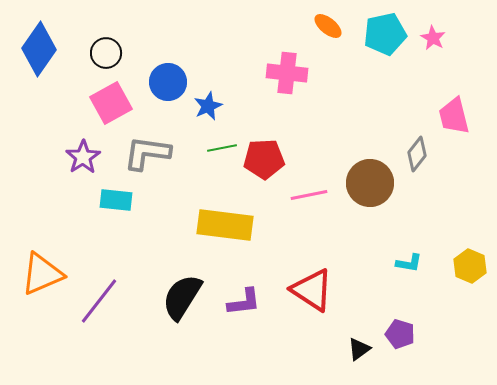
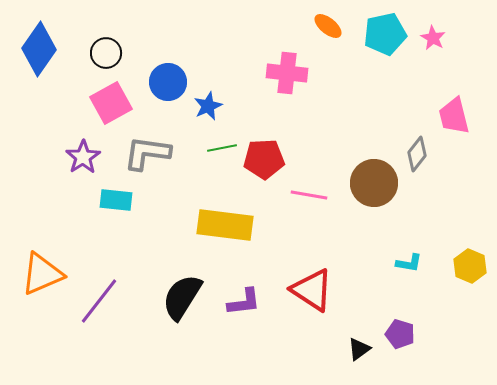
brown circle: moved 4 px right
pink line: rotated 21 degrees clockwise
